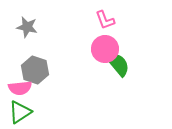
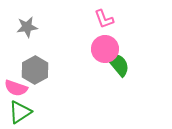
pink L-shape: moved 1 px left, 1 px up
gray star: rotated 20 degrees counterclockwise
gray hexagon: rotated 12 degrees clockwise
pink semicircle: moved 4 px left; rotated 25 degrees clockwise
